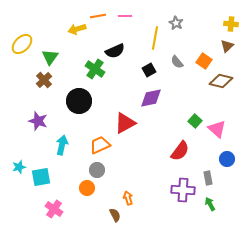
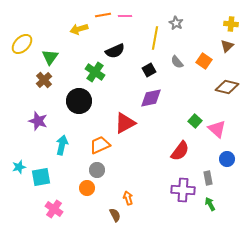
orange line: moved 5 px right, 1 px up
yellow arrow: moved 2 px right
green cross: moved 3 px down
brown diamond: moved 6 px right, 6 px down
